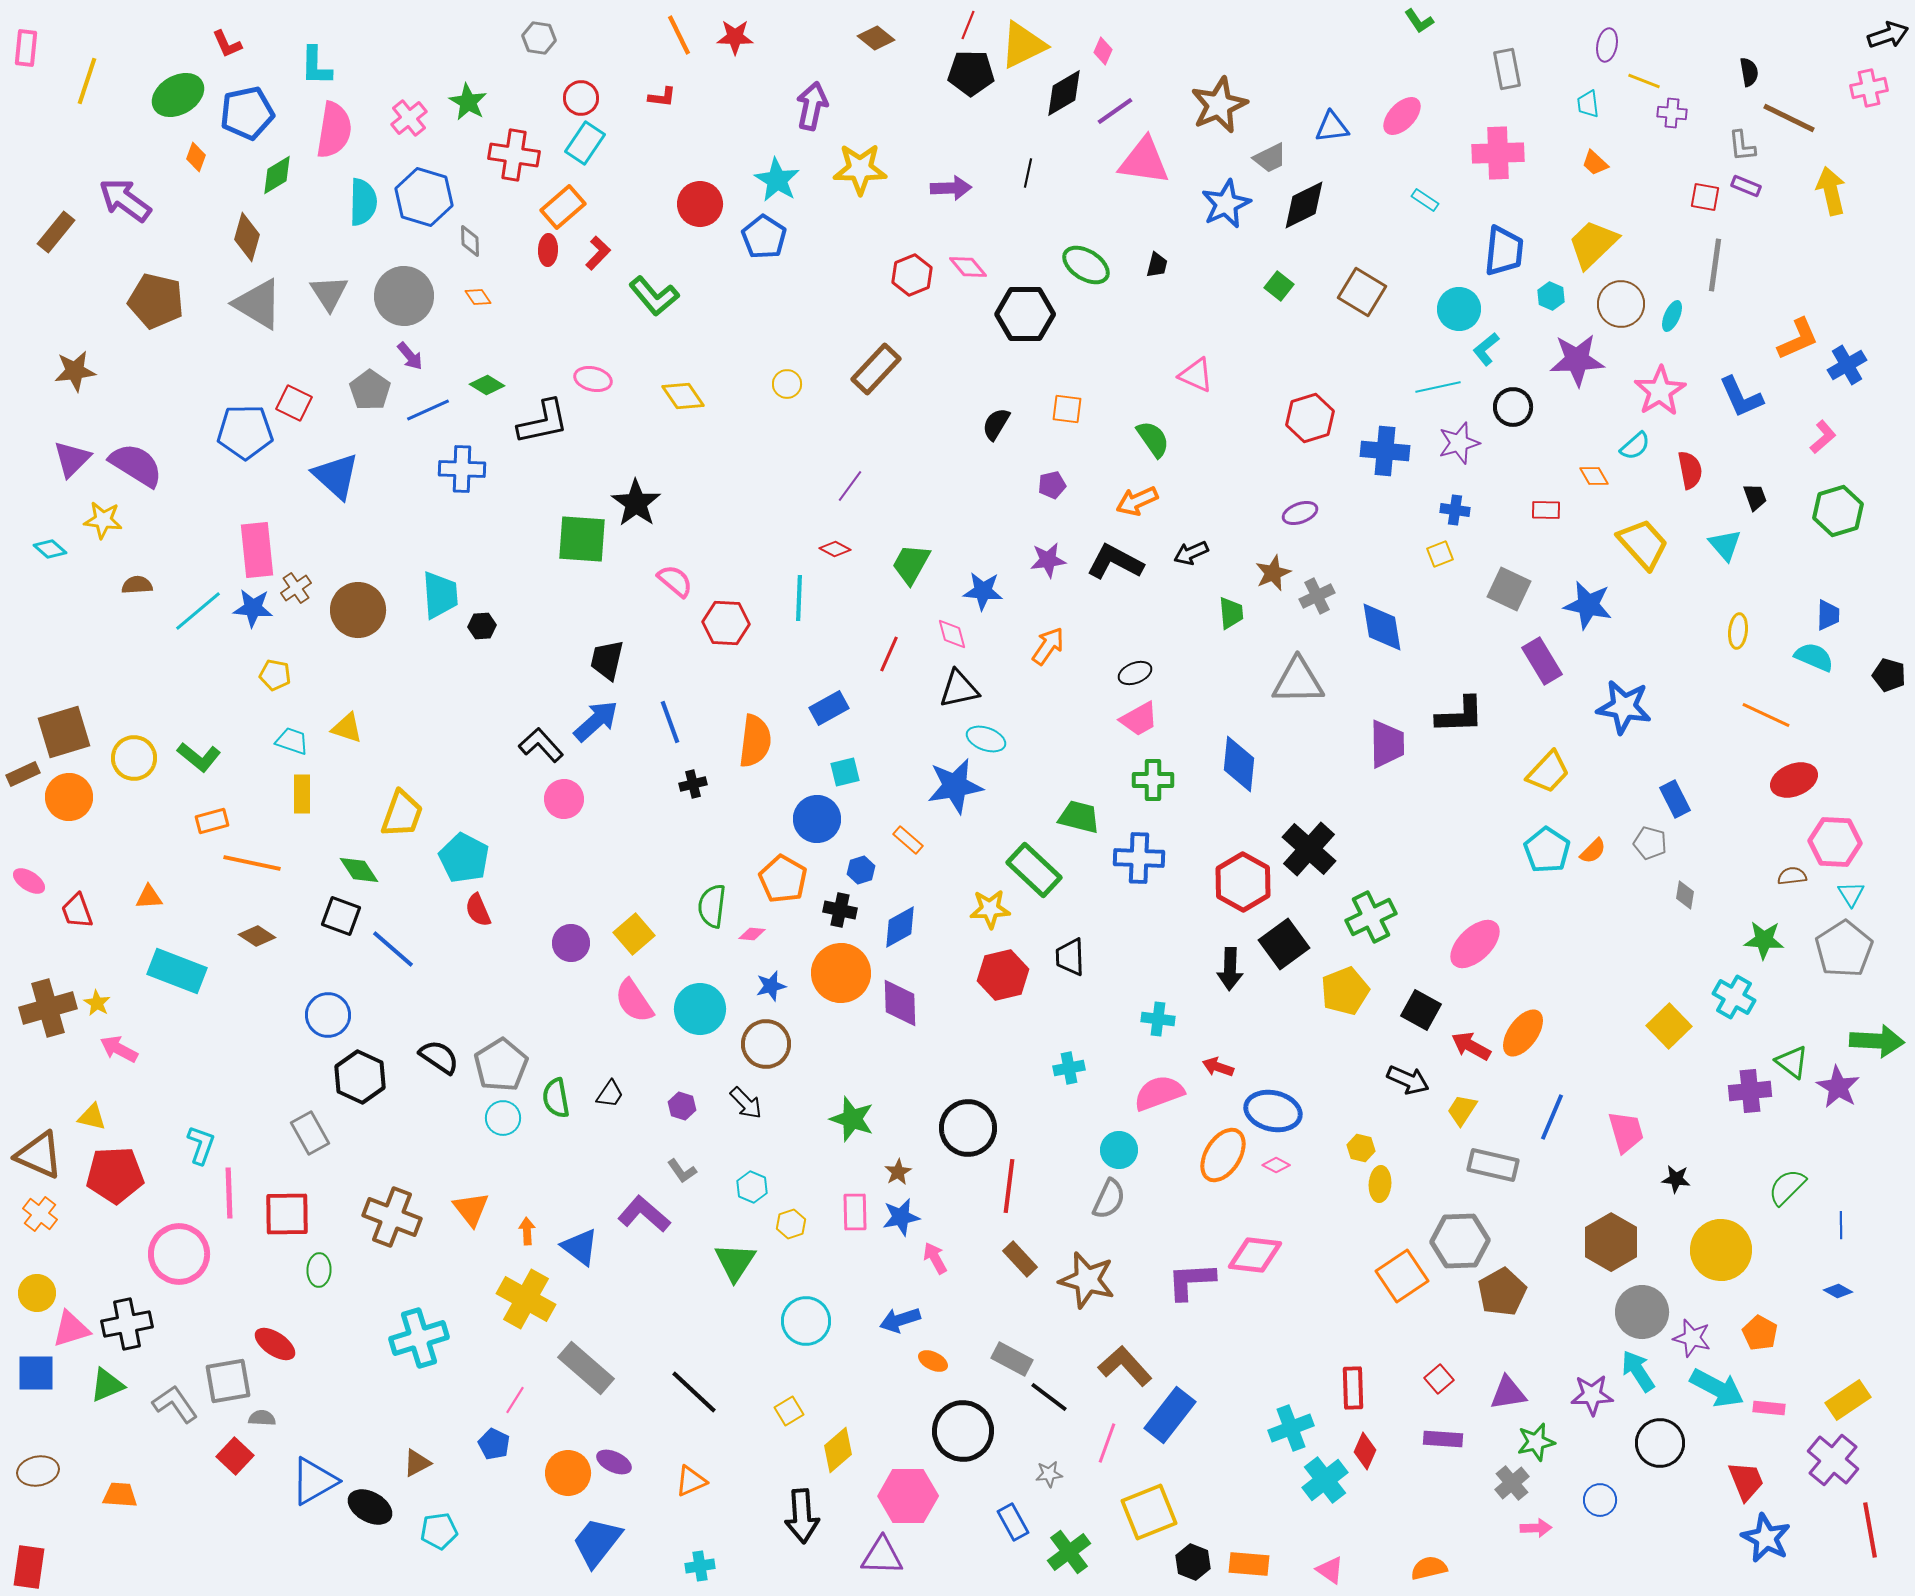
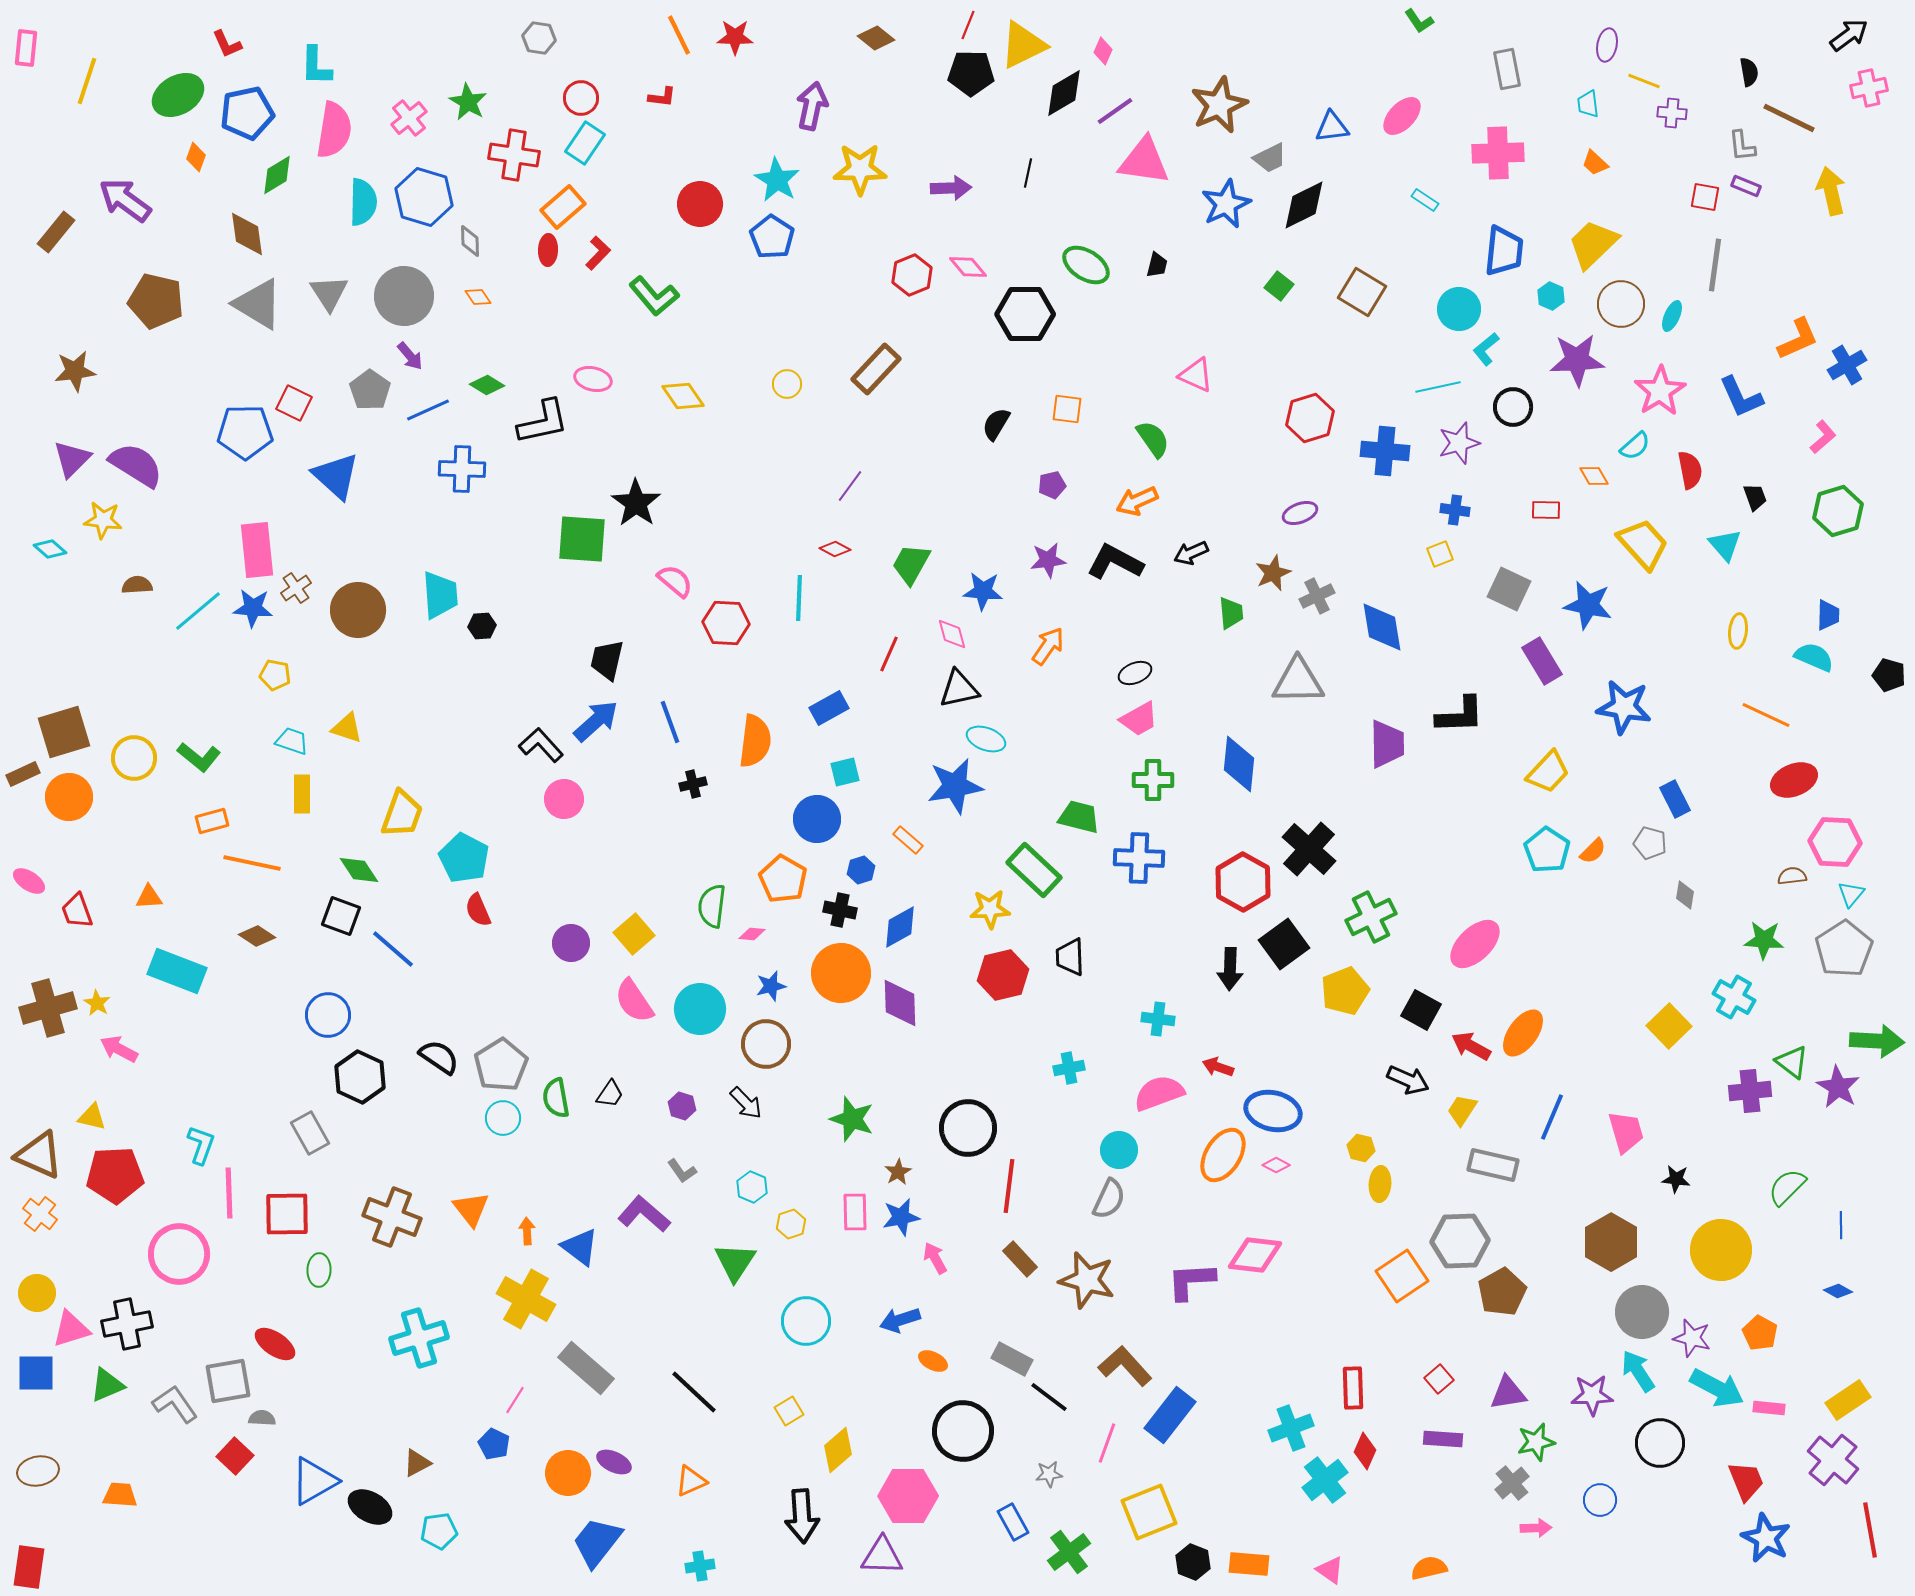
black arrow at (1888, 35): moved 39 px left; rotated 18 degrees counterclockwise
brown diamond at (247, 237): moved 3 px up; rotated 24 degrees counterclockwise
blue pentagon at (764, 237): moved 8 px right
cyan triangle at (1851, 894): rotated 12 degrees clockwise
